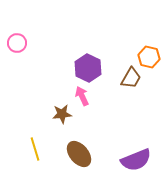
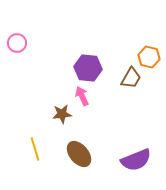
purple hexagon: rotated 20 degrees counterclockwise
